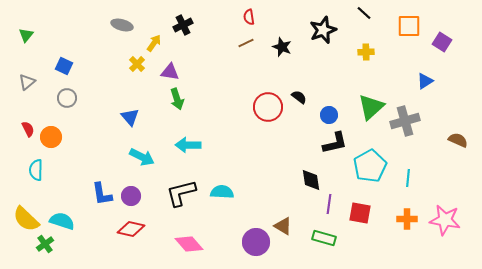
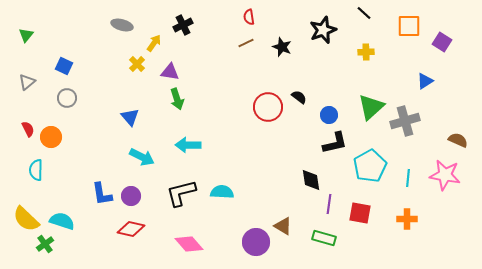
pink star at (445, 220): moved 45 px up
